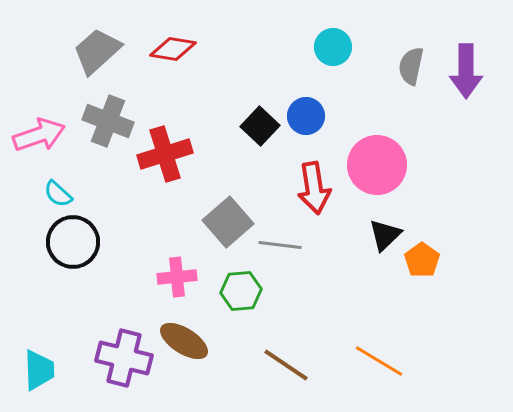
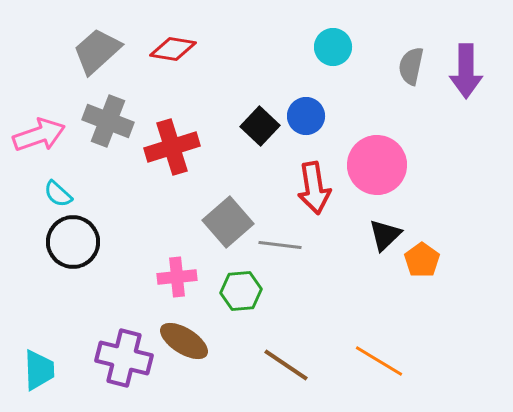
red cross: moved 7 px right, 7 px up
